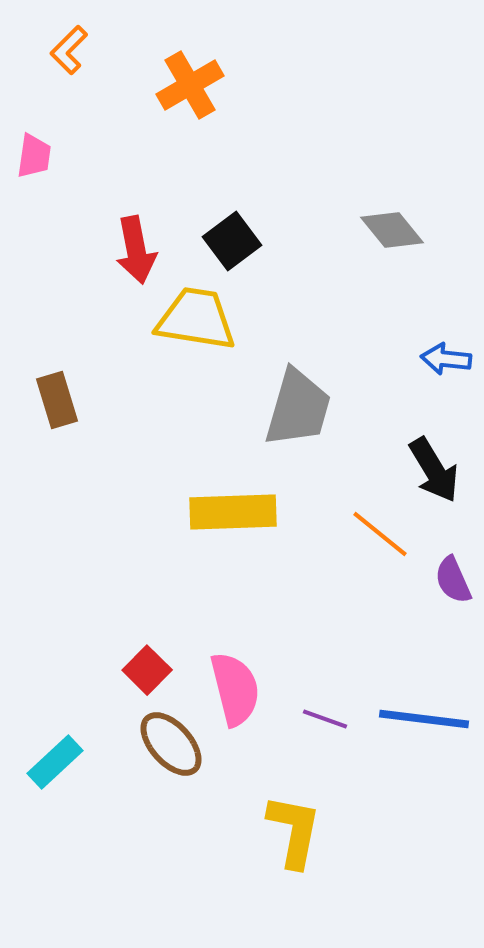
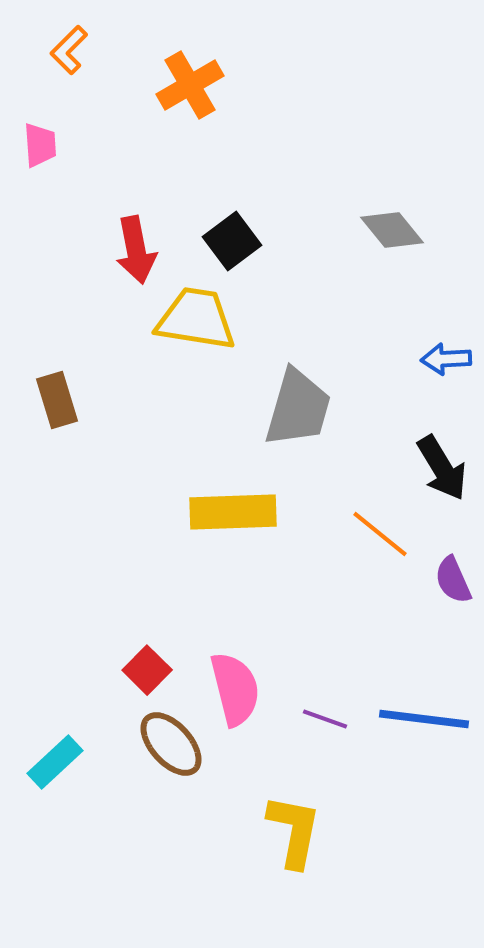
pink trapezoid: moved 6 px right, 11 px up; rotated 12 degrees counterclockwise
blue arrow: rotated 9 degrees counterclockwise
black arrow: moved 8 px right, 2 px up
